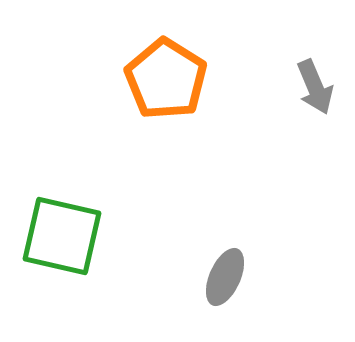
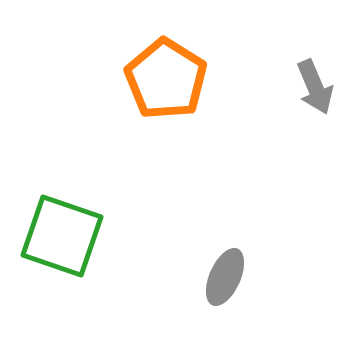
green square: rotated 6 degrees clockwise
